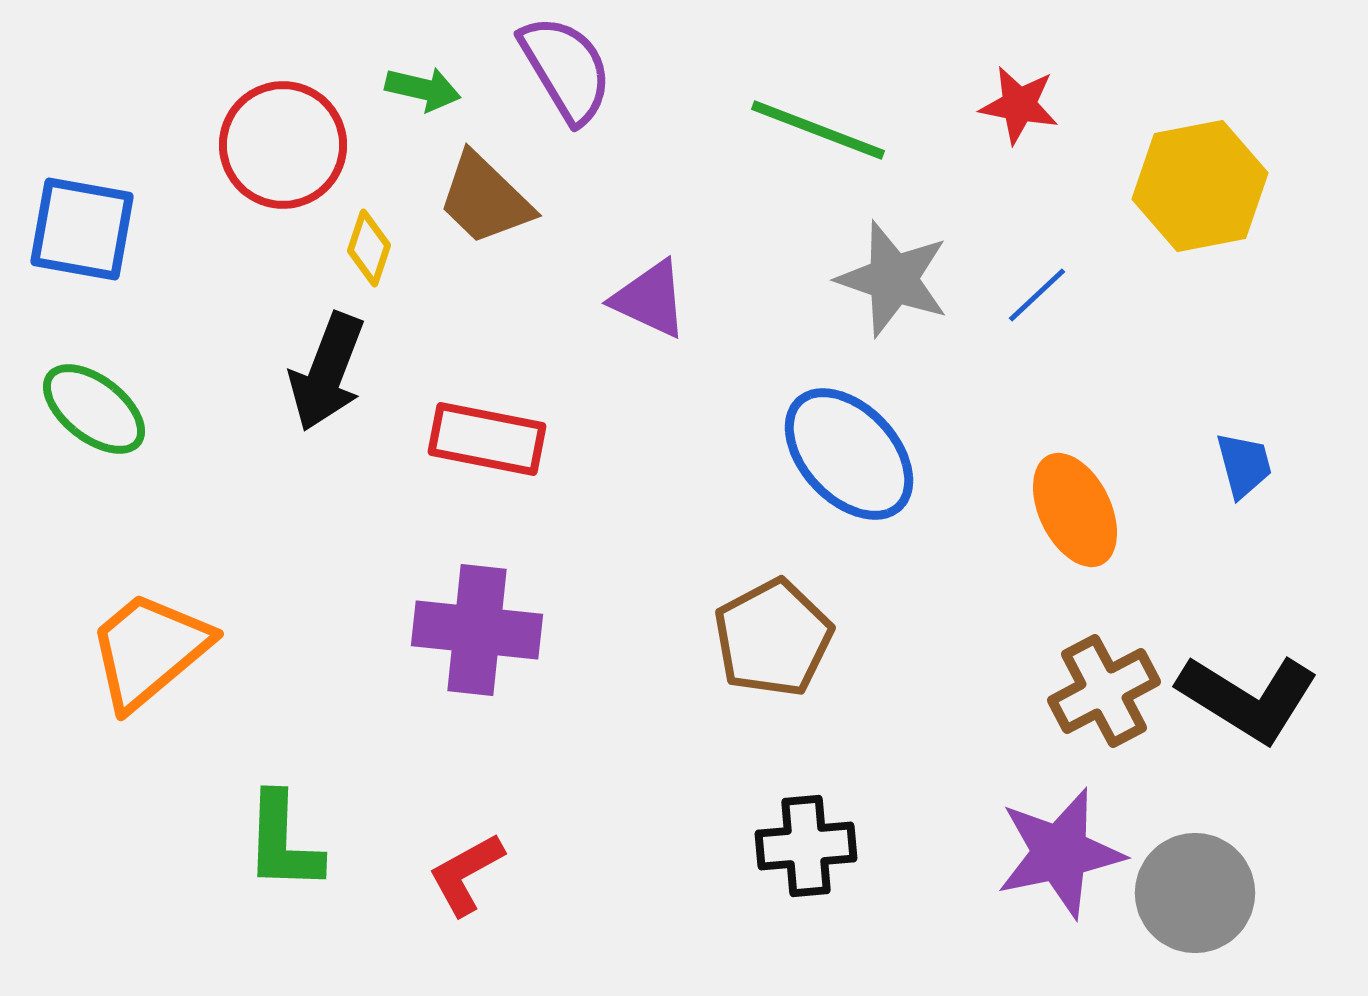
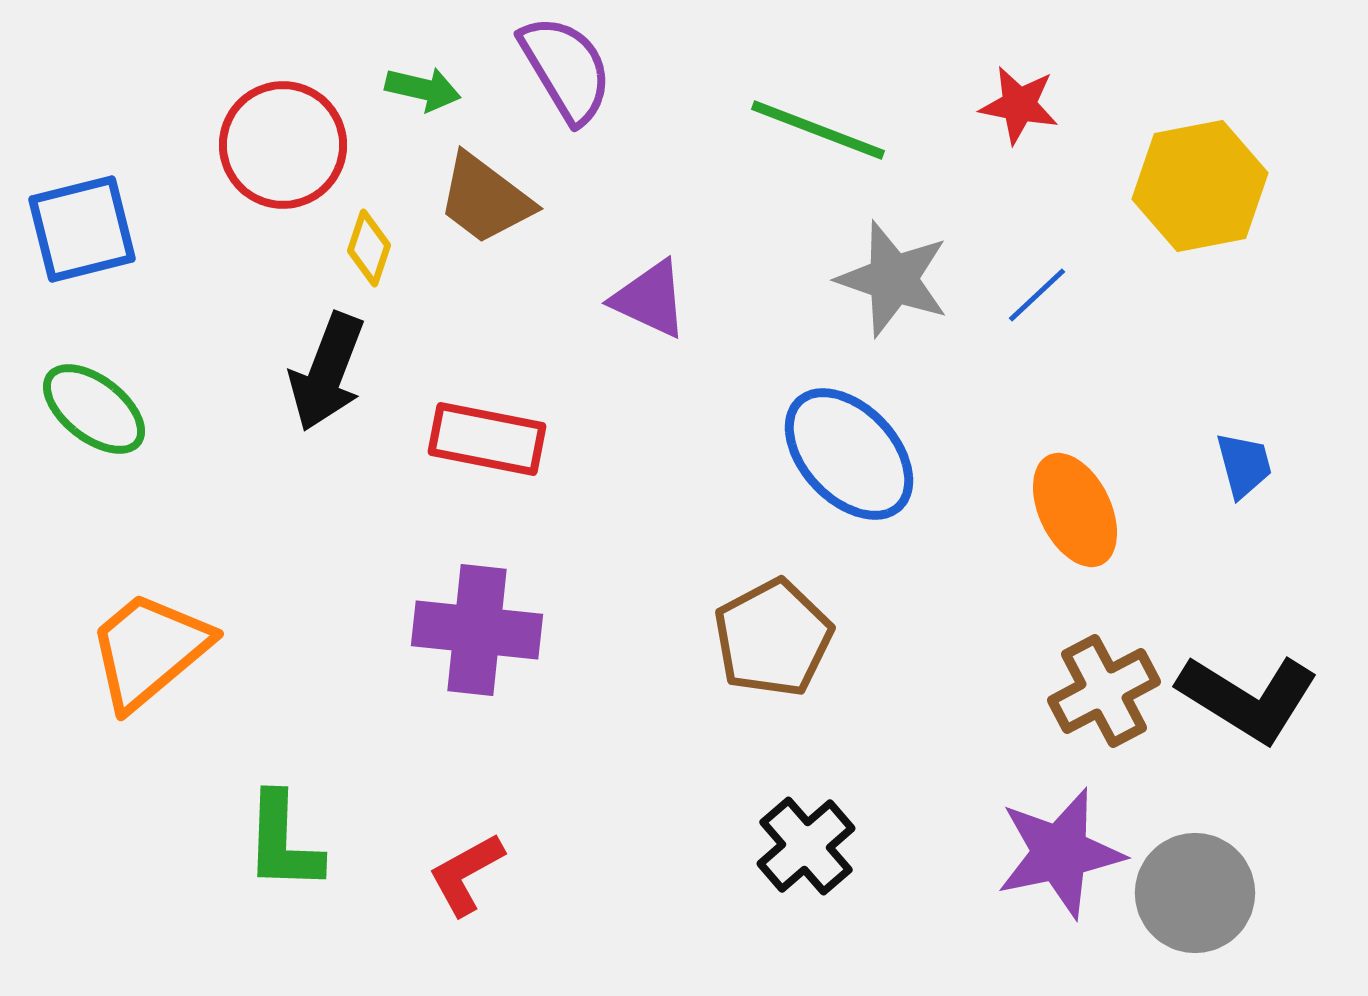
brown trapezoid: rotated 7 degrees counterclockwise
blue square: rotated 24 degrees counterclockwise
black cross: rotated 36 degrees counterclockwise
